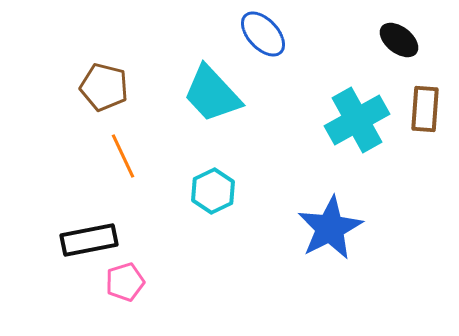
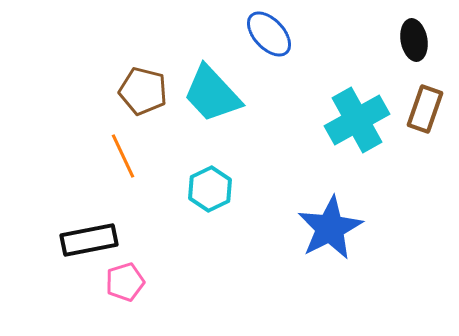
blue ellipse: moved 6 px right
black ellipse: moved 15 px right; rotated 42 degrees clockwise
brown pentagon: moved 39 px right, 4 px down
brown rectangle: rotated 15 degrees clockwise
cyan hexagon: moved 3 px left, 2 px up
